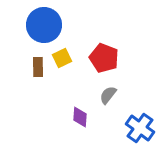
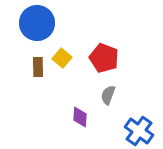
blue circle: moved 7 px left, 2 px up
yellow square: rotated 24 degrees counterclockwise
gray semicircle: rotated 18 degrees counterclockwise
blue cross: moved 1 px left, 3 px down
